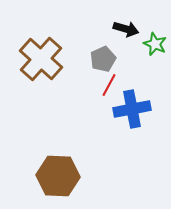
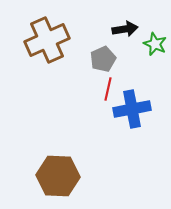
black arrow: moved 1 px left; rotated 25 degrees counterclockwise
brown cross: moved 6 px right, 19 px up; rotated 24 degrees clockwise
red line: moved 1 px left, 4 px down; rotated 15 degrees counterclockwise
